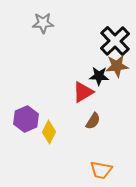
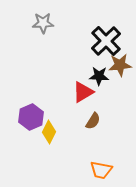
black cross: moved 9 px left
brown star: moved 3 px right, 1 px up
purple hexagon: moved 5 px right, 2 px up
